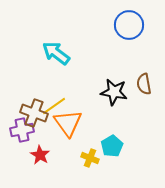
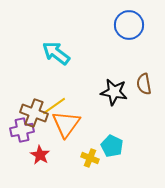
orange triangle: moved 2 px left, 1 px down; rotated 12 degrees clockwise
cyan pentagon: rotated 15 degrees counterclockwise
